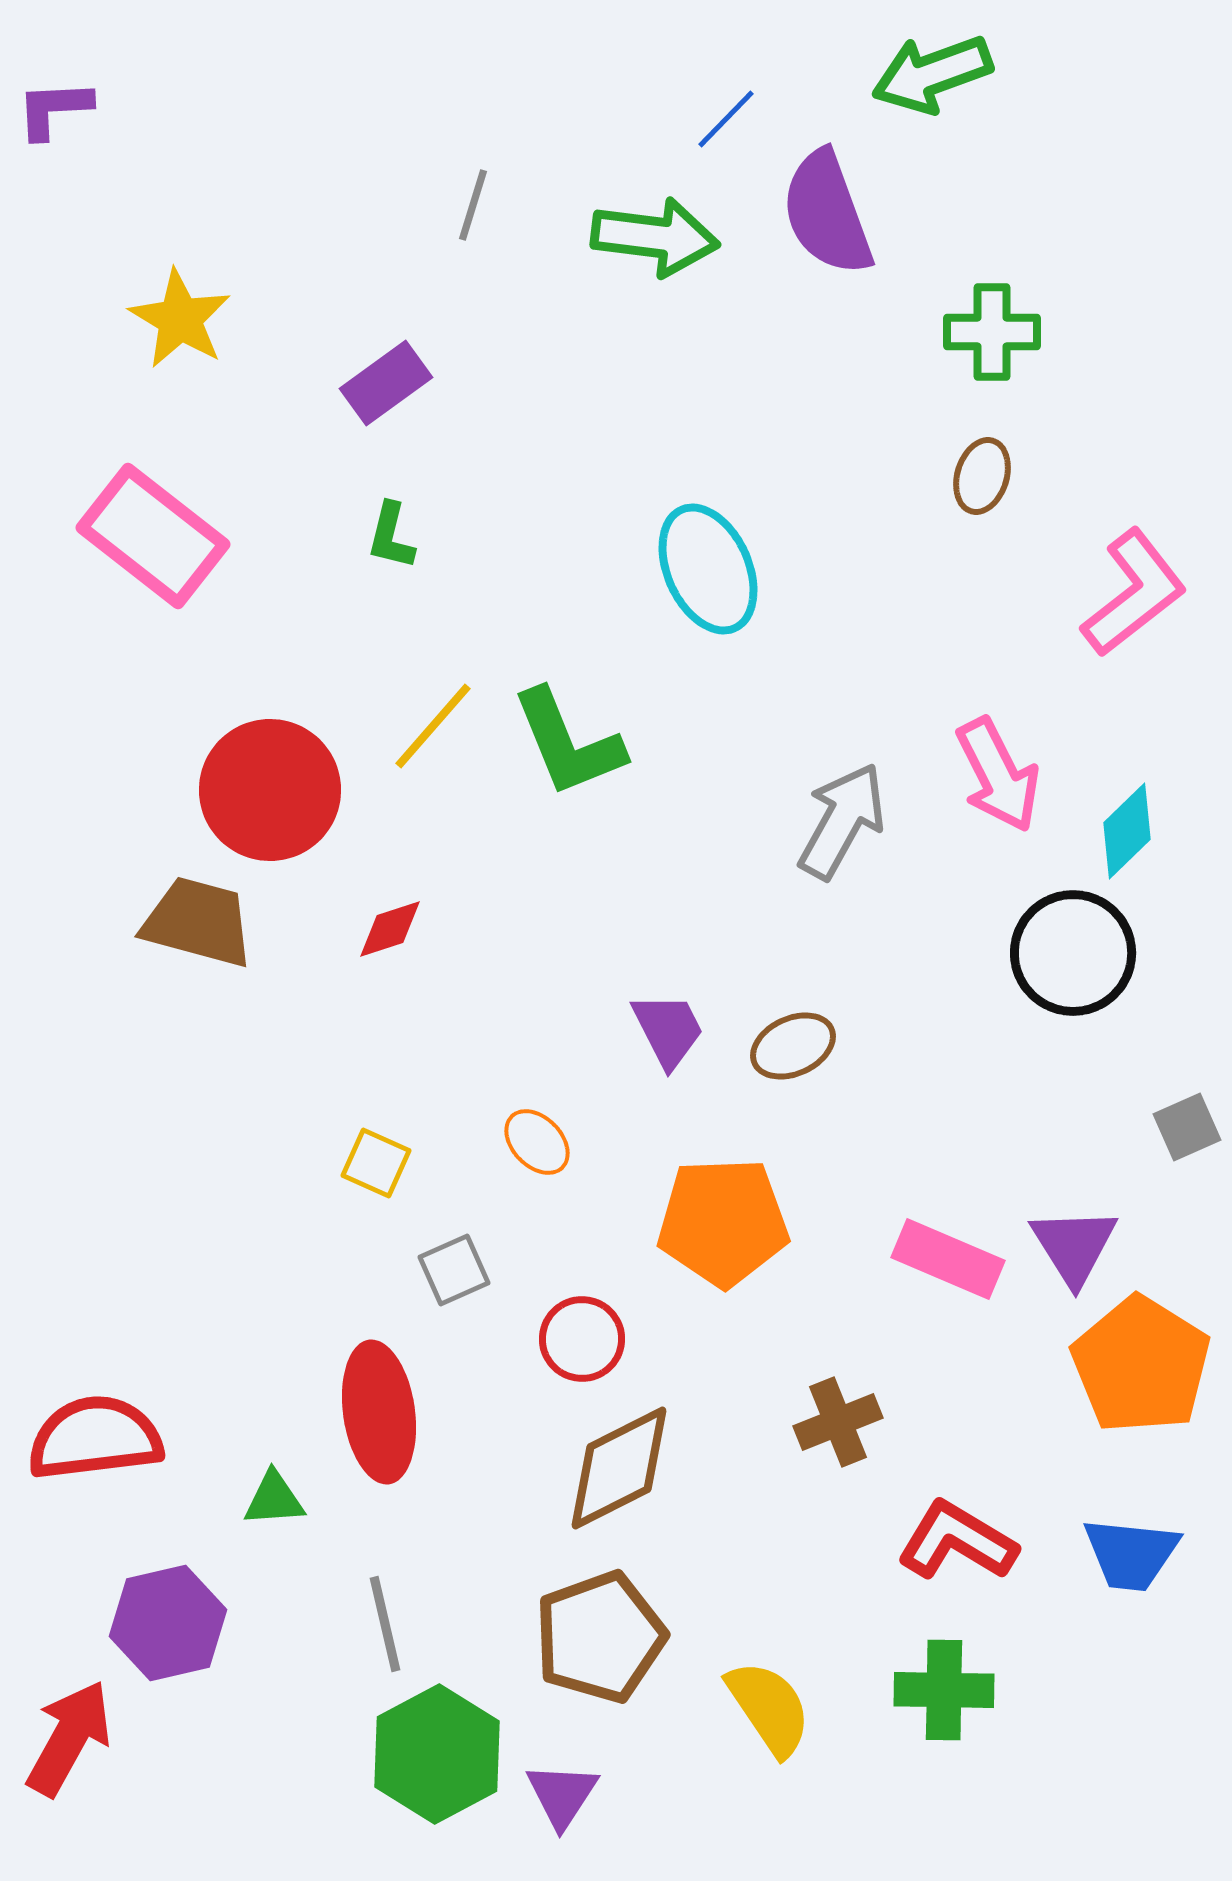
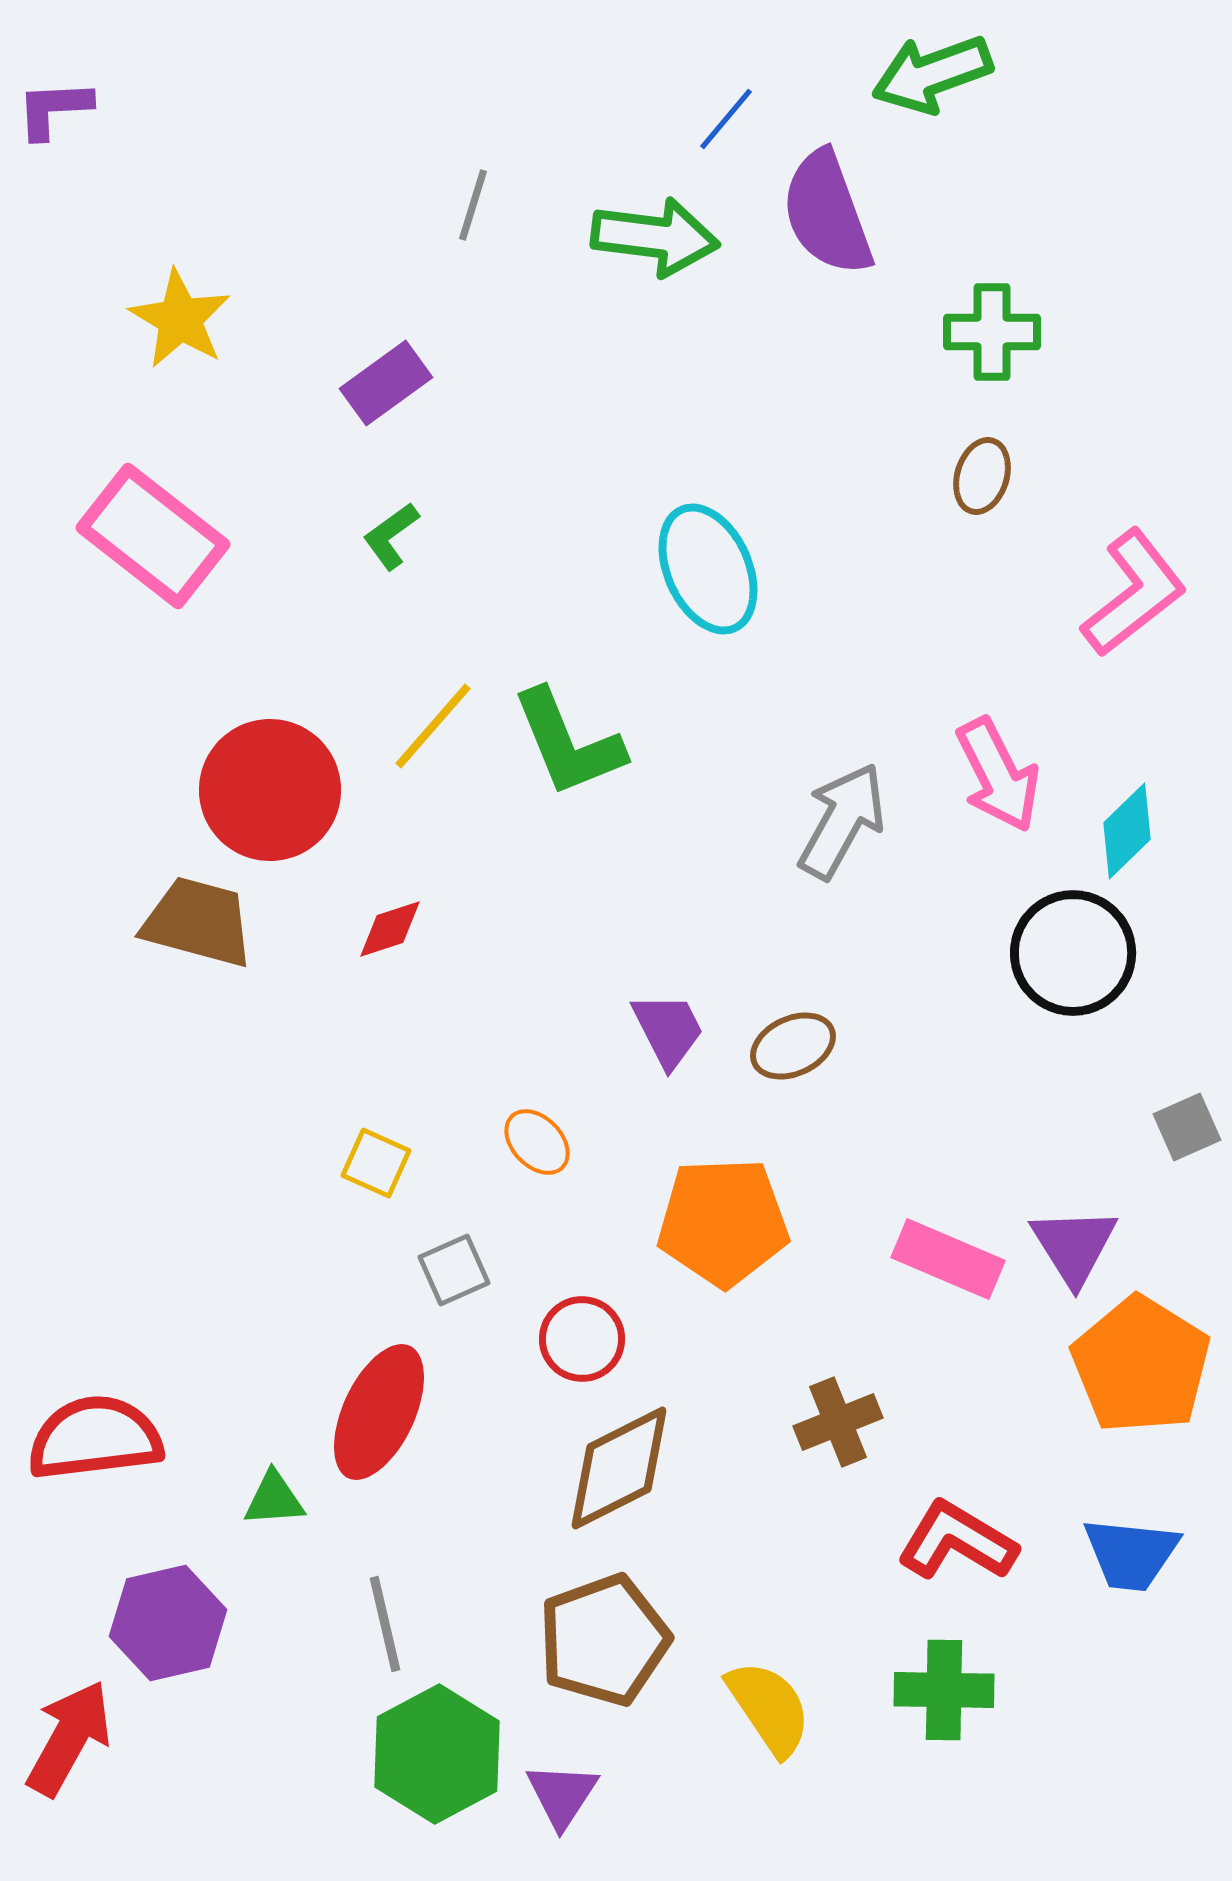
blue line at (726, 119): rotated 4 degrees counterclockwise
green L-shape at (391, 536): rotated 40 degrees clockwise
red ellipse at (379, 1412): rotated 33 degrees clockwise
brown pentagon at (600, 1637): moved 4 px right, 3 px down
